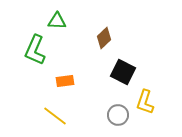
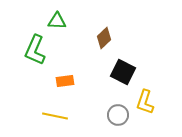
yellow line: rotated 25 degrees counterclockwise
